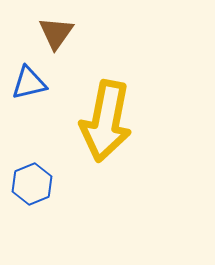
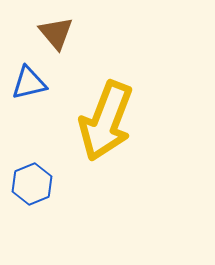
brown triangle: rotated 15 degrees counterclockwise
yellow arrow: rotated 10 degrees clockwise
